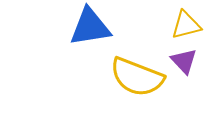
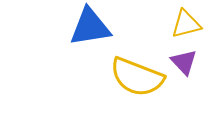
yellow triangle: moved 1 px up
purple triangle: moved 1 px down
